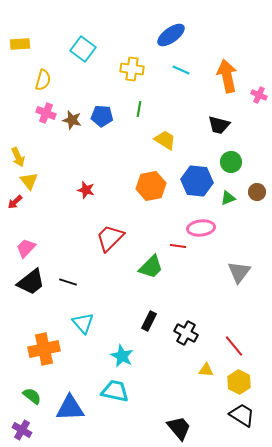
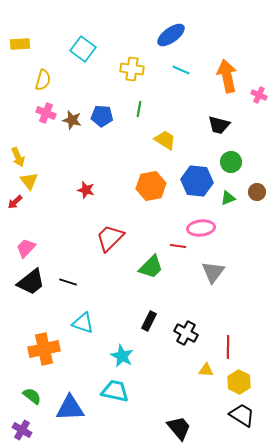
gray triangle at (239, 272): moved 26 px left
cyan triangle at (83, 323): rotated 30 degrees counterclockwise
red line at (234, 346): moved 6 px left, 1 px down; rotated 40 degrees clockwise
